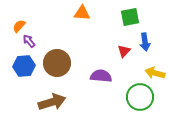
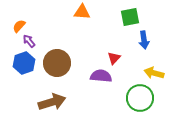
orange triangle: moved 1 px up
blue arrow: moved 1 px left, 2 px up
red triangle: moved 10 px left, 7 px down
blue hexagon: moved 3 px up; rotated 15 degrees counterclockwise
yellow arrow: moved 1 px left
green circle: moved 1 px down
